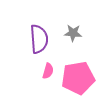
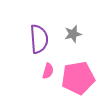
gray star: moved 1 px down; rotated 18 degrees counterclockwise
